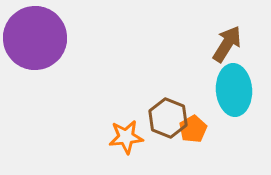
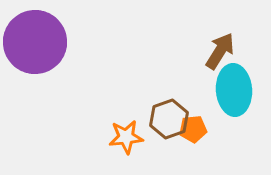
purple circle: moved 4 px down
brown arrow: moved 7 px left, 7 px down
brown hexagon: moved 1 px right, 1 px down; rotated 18 degrees clockwise
orange pentagon: rotated 24 degrees clockwise
